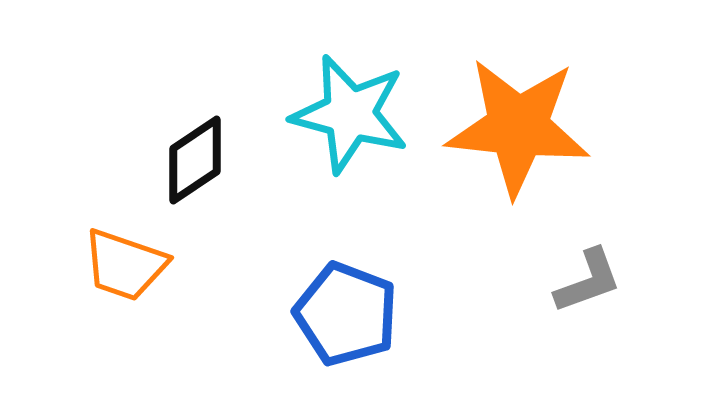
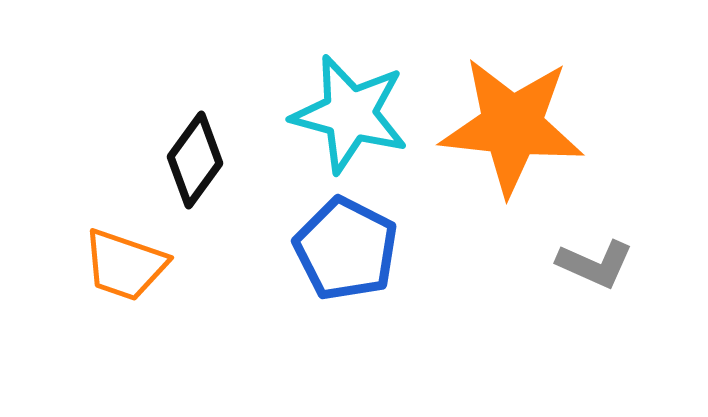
orange star: moved 6 px left, 1 px up
black diamond: rotated 20 degrees counterclockwise
gray L-shape: moved 7 px right, 17 px up; rotated 44 degrees clockwise
blue pentagon: moved 65 px up; rotated 6 degrees clockwise
